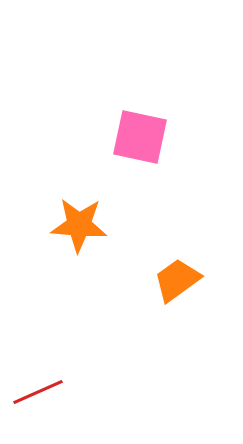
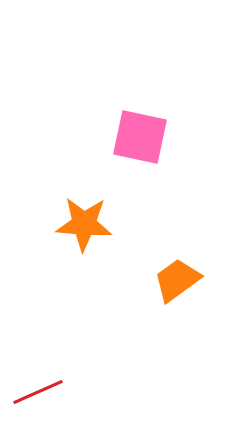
orange star: moved 5 px right, 1 px up
